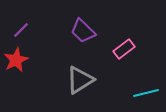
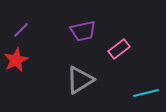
purple trapezoid: rotated 56 degrees counterclockwise
pink rectangle: moved 5 px left
